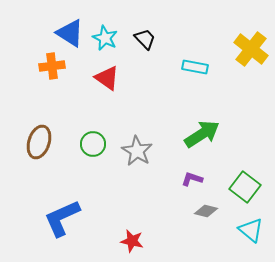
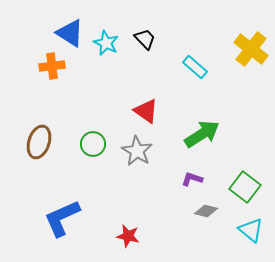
cyan star: moved 1 px right, 5 px down
cyan rectangle: rotated 30 degrees clockwise
red triangle: moved 39 px right, 33 px down
red star: moved 4 px left, 5 px up
